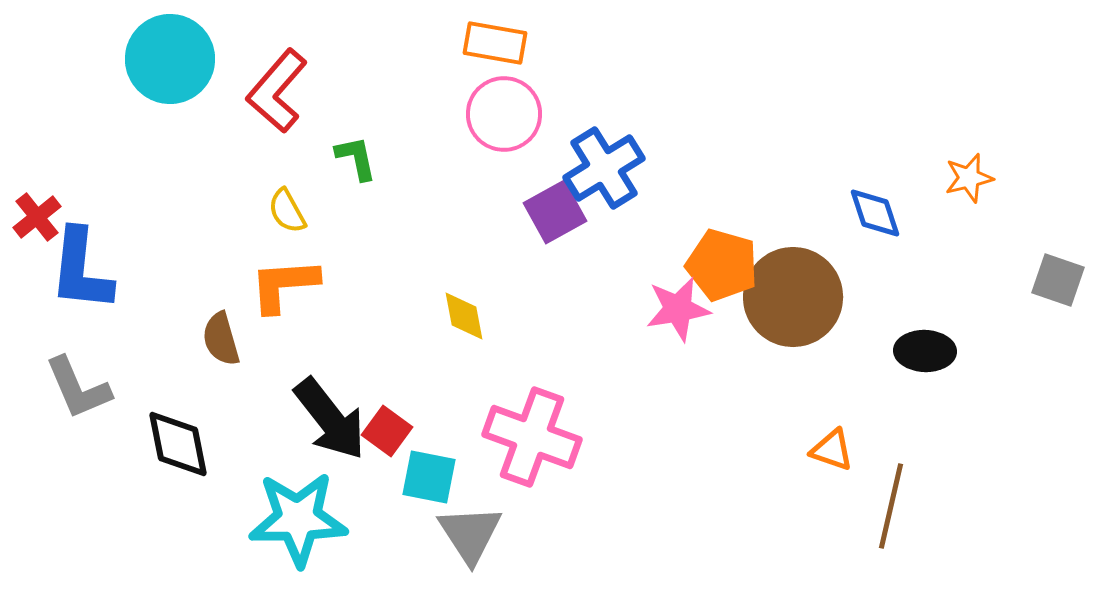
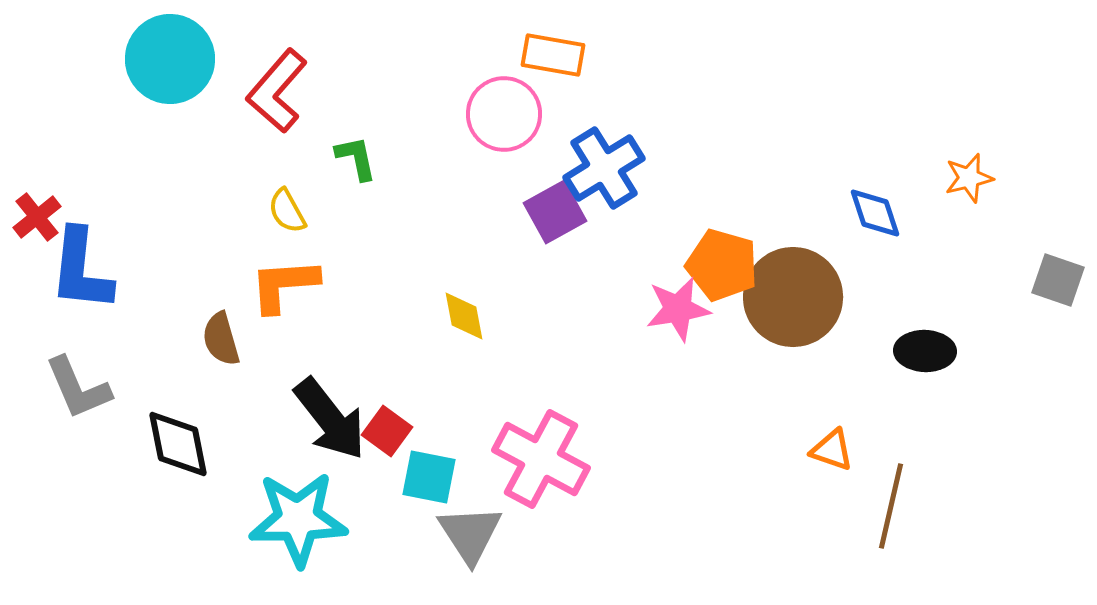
orange rectangle: moved 58 px right, 12 px down
pink cross: moved 9 px right, 22 px down; rotated 8 degrees clockwise
